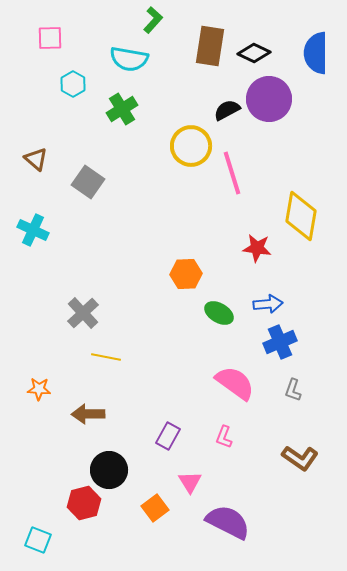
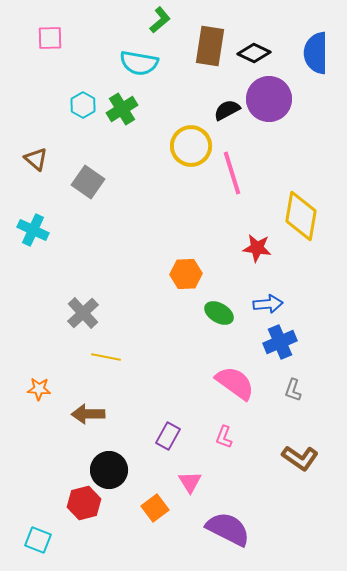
green L-shape: moved 7 px right; rotated 8 degrees clockwise
cyan semicircle: moved 10 px right, 4 px down
cyan hexagon: moved 10 px right, 21 px down
purple semicircle: moved 7 px down
